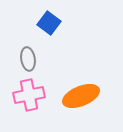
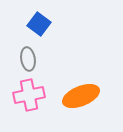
blue square: moved 10 px left, 1 px down
